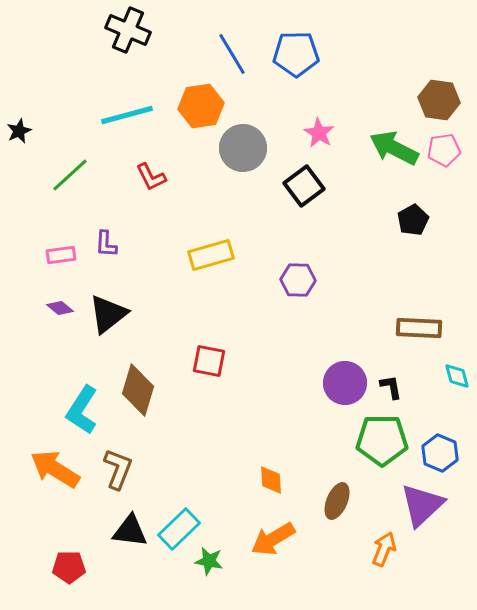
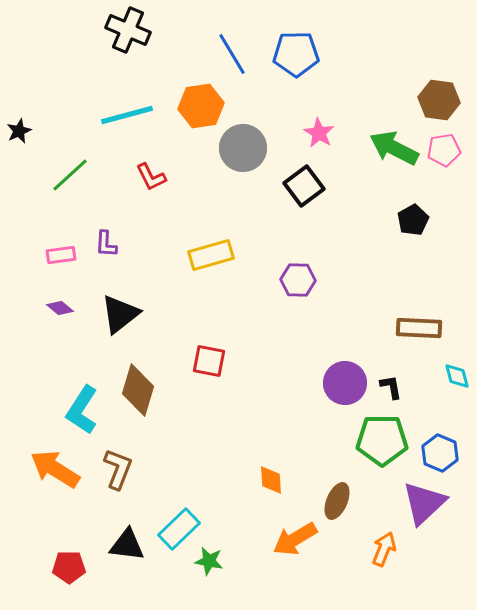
black triangle at (108, 314): moved 12 px right
purple triangle at (422, 505): moved 2 px right, 2 px up
black triangle at (130, 531): moved 3 px left, 14 px down
orange arrow at (273, 539): moved 22 px right
